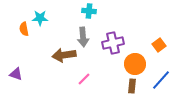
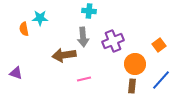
purple cross: moved 2 px up; rotated 10 degrees counterclockwise
purple triangle: moved 1 px up
pink line: rotated 32 degrees clockwise
